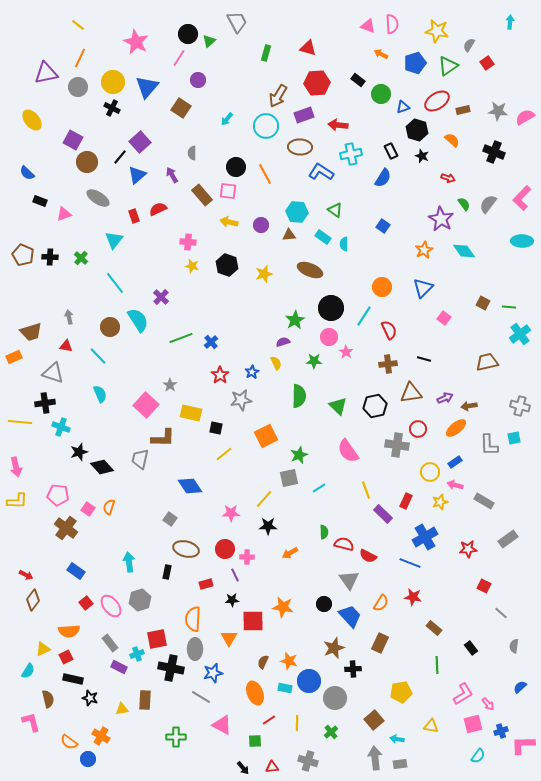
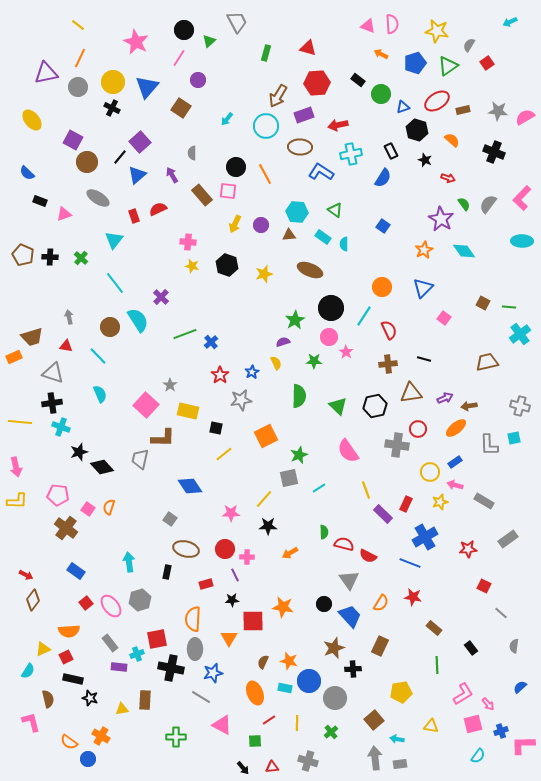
cyan arrow at (510, 22): rotated 120 degrees counterclockwise
black circle at (188, 34): moved 4 px left, 4 px up
red arrow at (338, 125): rotated 18 degrees counterclockwise
black star at (422, 156): moved 3 px right, 4 px down
yellow arrow at (229, 222): moved 6 px right, 2 px down; rotated 78 degrees counterclockwise
brown trapezoid at (31, 332): moved 1 px right, 5 px down
green line at (181, 338): moved 4 px right, 4 px up
black cross at (45, 403): moved 7 px right
yellow rectangle at (191, 413): moved 3 px left, 2 px up
red rectangle at (406, 501): moved 3 px down
brown rectangle at (380, 643): moved 3 px down
purple rectangle at (119, 667): rotated 21 degrees counterclockwise
